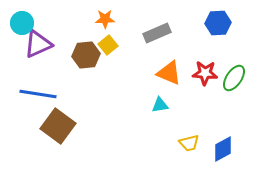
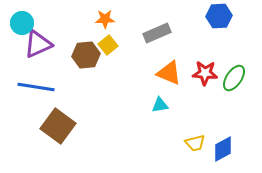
blue hexagon: moved 1 px right, 7 px up
blue line: moved 2 px left, 7 px up
yellow trapezoid: moved 6 px right
